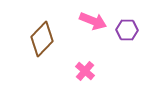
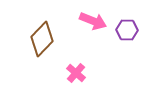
pink cross: moved 9 px left, 2 px down
